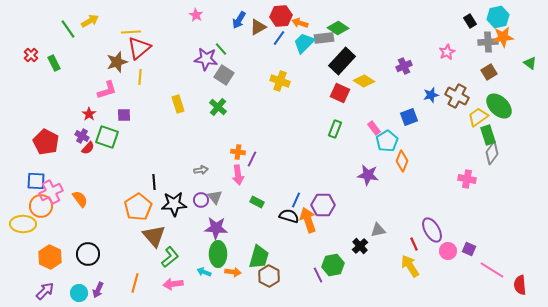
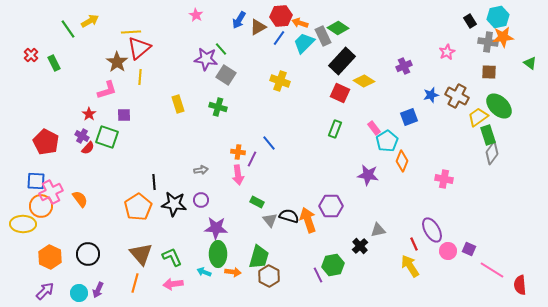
gray rectangle at (324, 38): moved 1 px left, 2 px up; rotated 72 degrees clockwise
gray cross at (488, 42): rotated 12 degrees clockwise
brown star at (117, 62): rotated 20 degrees counterclockwise
brown square at (489, 72): rotated 35 degrees clockwise
gray square at (224, 75): moved 2 px right
green cross at (218, 107): rotated 24 degrees counterclockwise
pink cross at (467, 179): moved 23 px left
gray triangle at (215, 197): moved 55 px right, 23 px down
blue line at (296, 200): moved 27 px left, 57 px up; rotated 63 degrees counterclockwise
black star at (174, 204): rotated 10 degrees clockwise
purple hexagon at (323, 205): moved 8 px right, 1 px down
brown triangle at (154, 236): moved 13 px left, 18 px down
green L-shape at (170, 257): moved 2 px right; rotated 75 degrees counterclockwise
